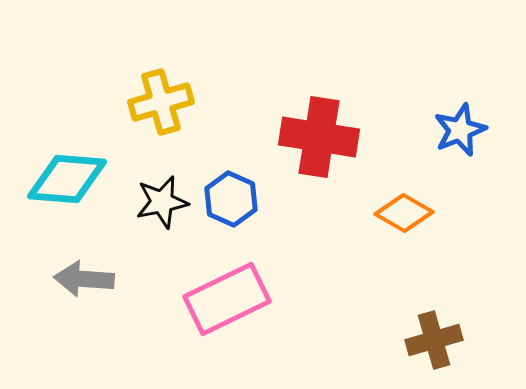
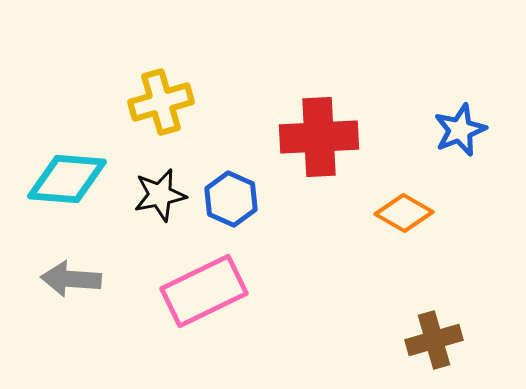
red cross: rotated 12 degrees counterclockwise
black star: moved 2 px left, 7 px up
gray arrow: moved 13 px left
pink rectangle: moved 23 px left, 8 px up
